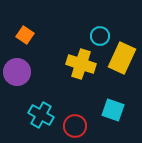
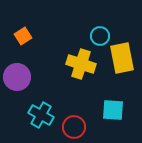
orange square: moved 2 px left, 1 px down; rotated 24 degrees clockwise
yellow rectangle: rotated 36 degrees counterclockwise
purple circle: moved 5 px down
cyan square: rotated 15 degrees counterclockwise
red circle: moved 1 px left, 1 px down
